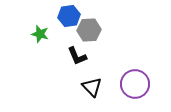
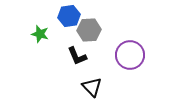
purple circle: moved 5 px left, 29 px up
